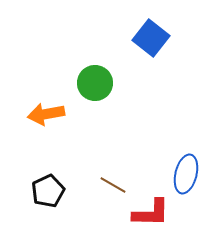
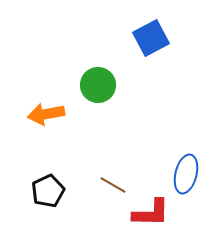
blue square: rotated 24 degrees clockwise
green circle: moved 3 px right, 2 px down
